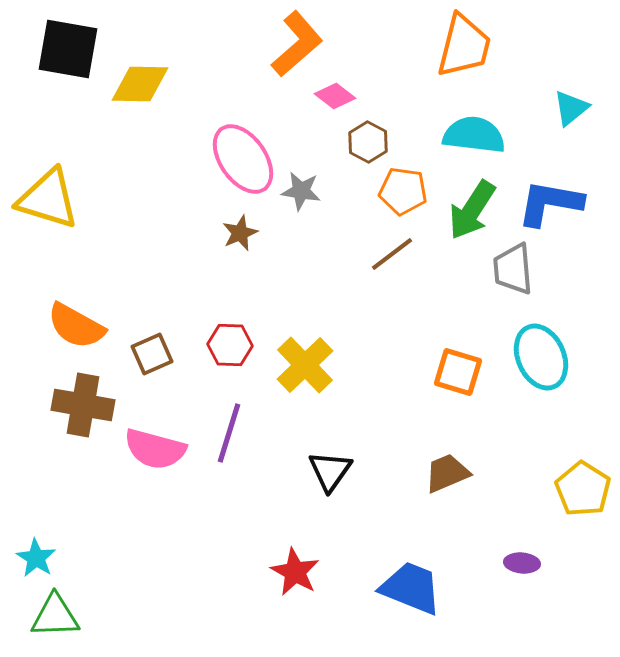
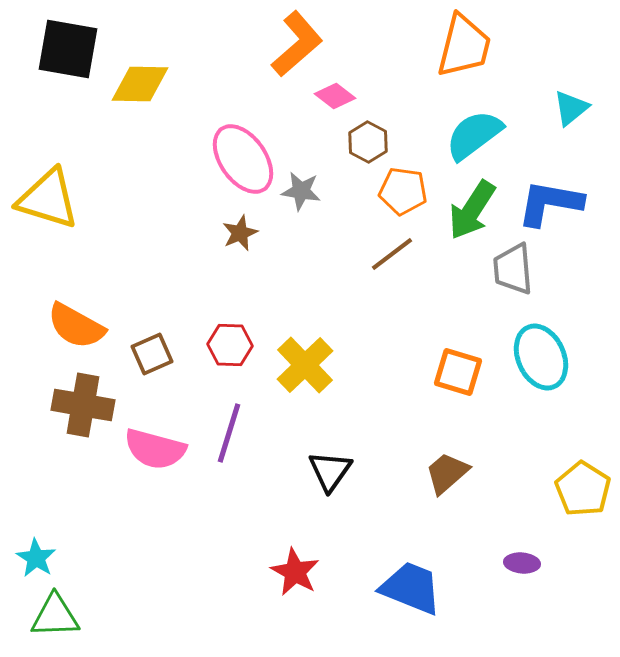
cyan semicircle: rotated 44 degrees counterclockwise
brown trapezoid: rotated 18 degrees counterclockwise
